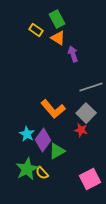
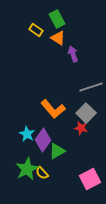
red star: moved 2 px up
